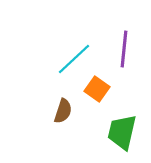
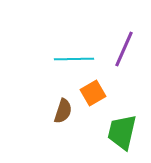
purple line: rotated 18 degrees clockwise
cyan line: rotated 42 degrees clockwise
orange square: moved 4 px left, 4 px down; rotated 25 degrees clockwise
